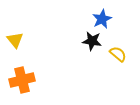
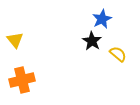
black star: rotated 24 degrees clockwise
